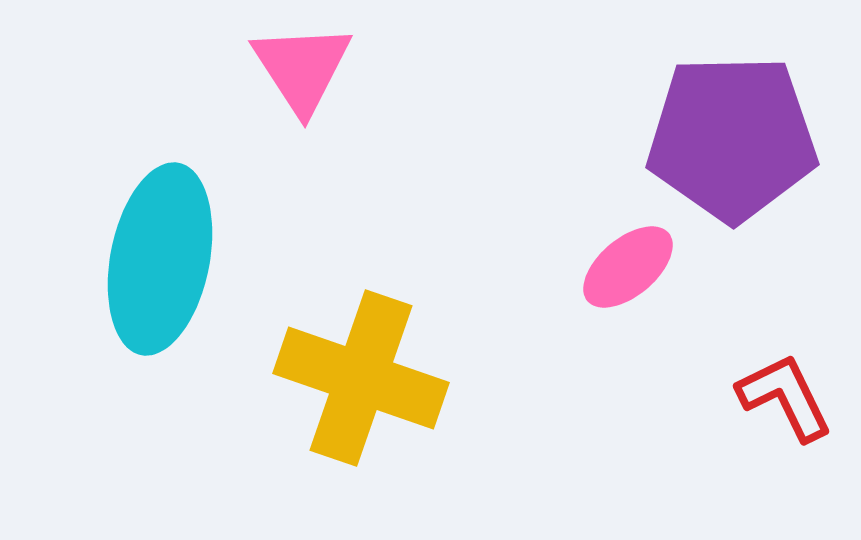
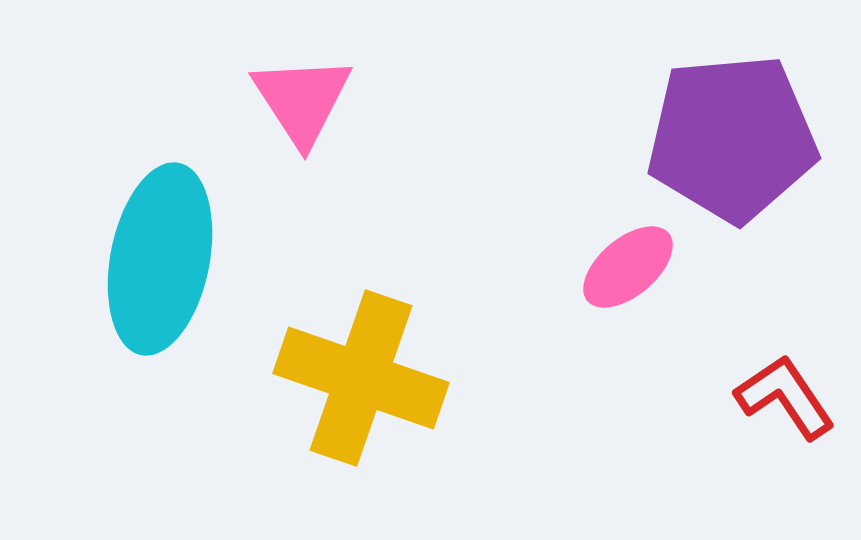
pink triangle: moved 32 px down
purple pentagon: rotated 4 degrees counterclockwise
red L-shape: rotated 8 degrees counterclockwise
